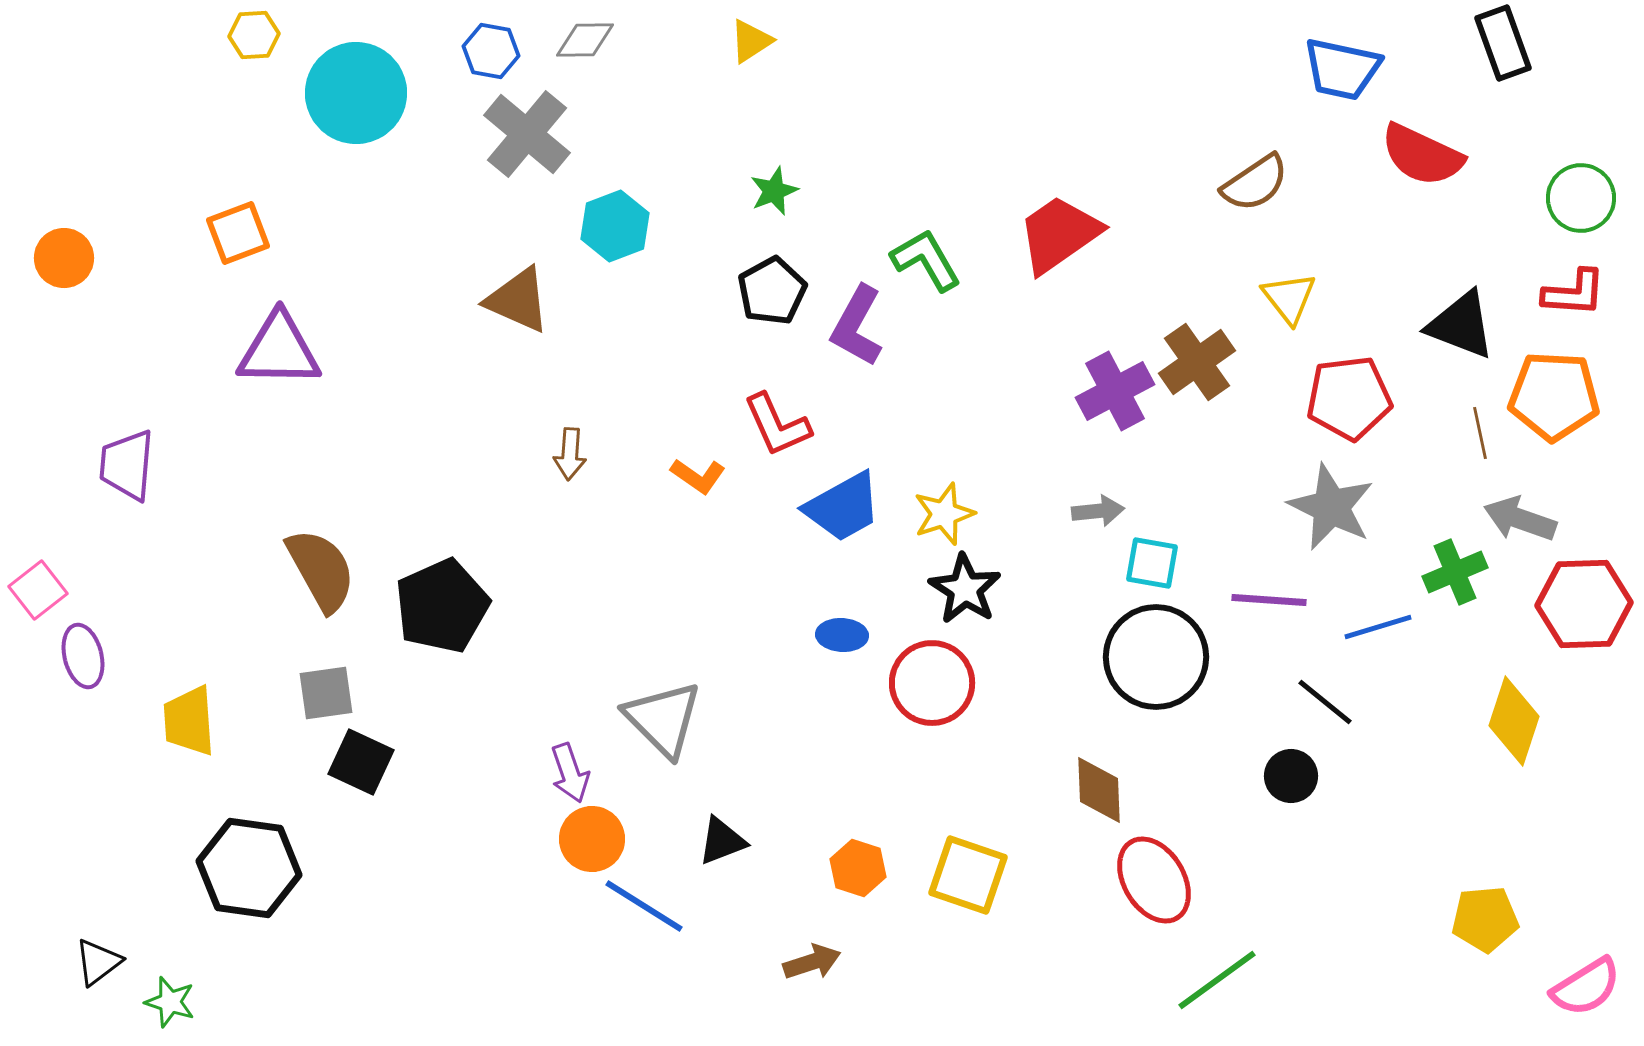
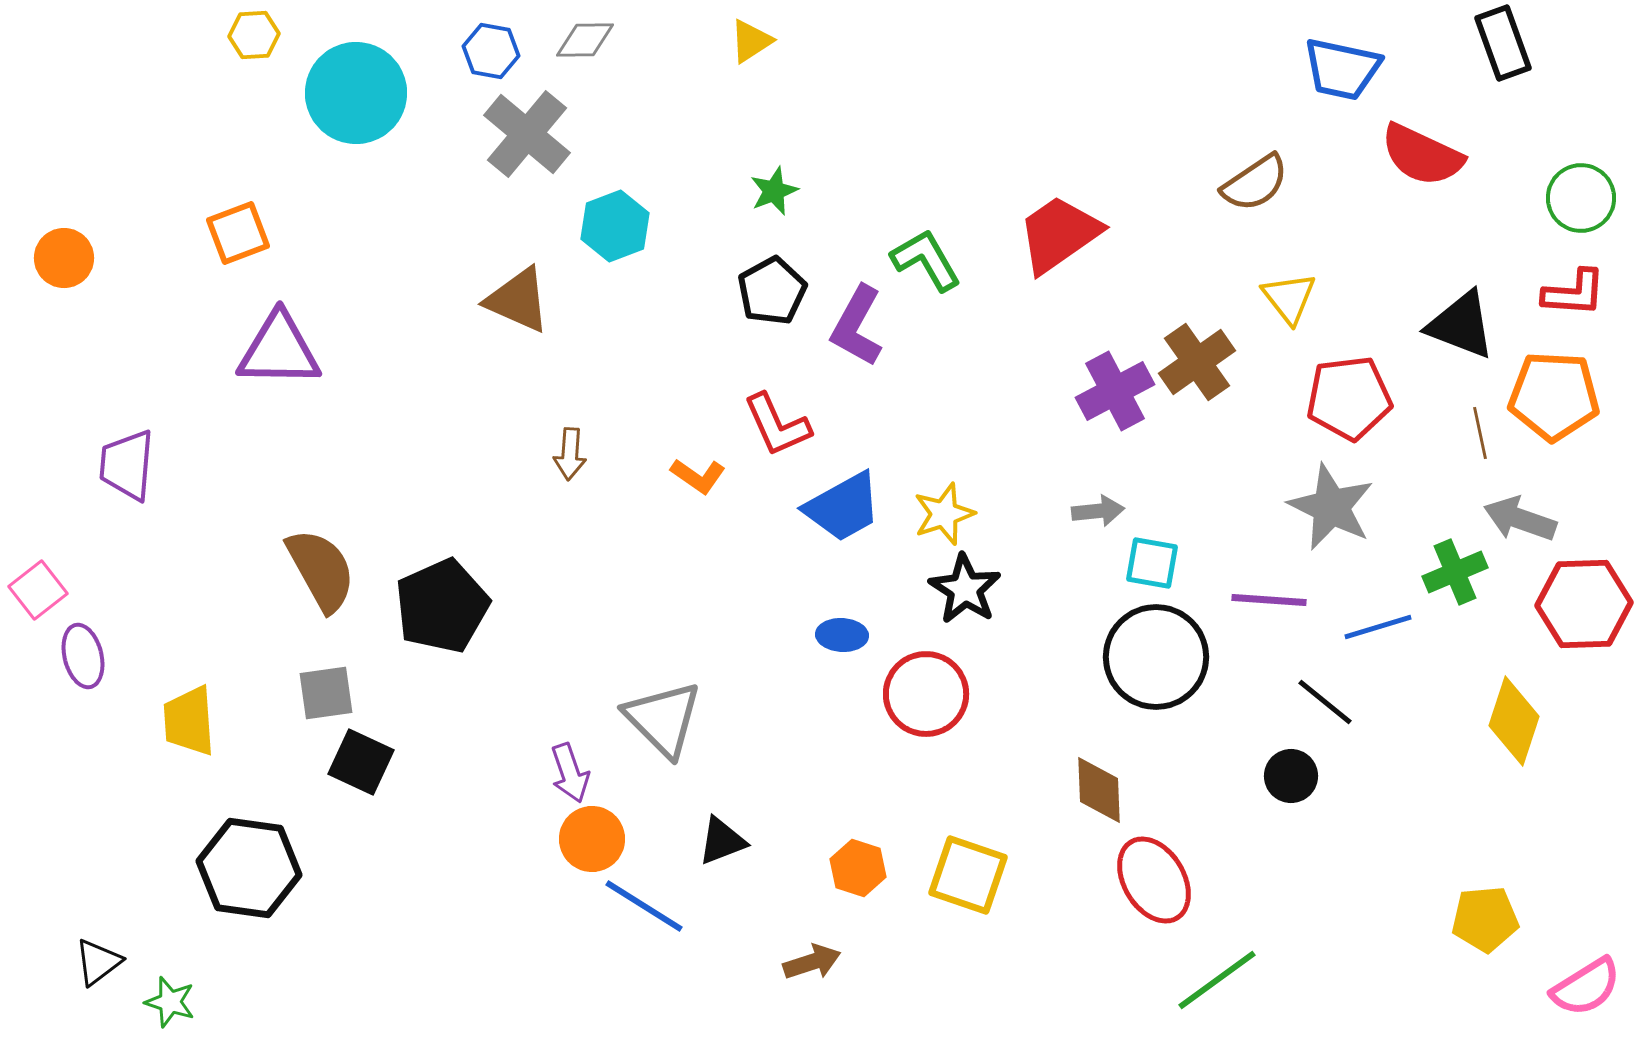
red circle at (932, 683): moved 6 px left, 11 px down
